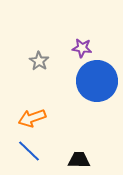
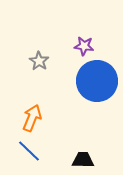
purple star: moved 2 px right, 2 px up
orange arrow: rotated 132 degrees clockwise
black trapezoid: moved 4 px right
